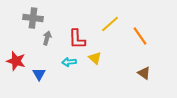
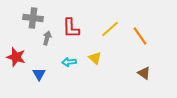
yellow line: moved 5 px down
red L-shape: moved 6 px left, 11 px up
red star: moved 4 px up
